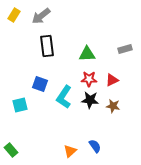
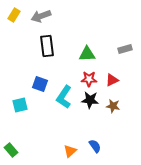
gray arrow: rotated 18 degrees clockwise
